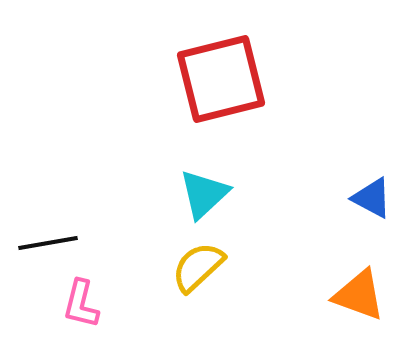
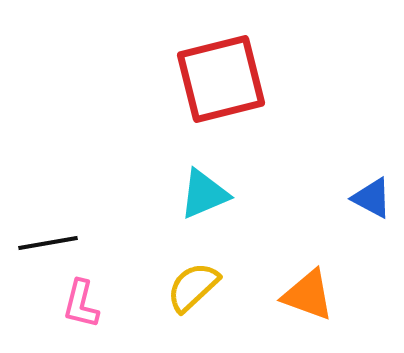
cyan triangle: rotated 20 degrees clockwise
yellow semicircle: moved 5 px left, 20 px down
orange triangle: moved 51 px left
